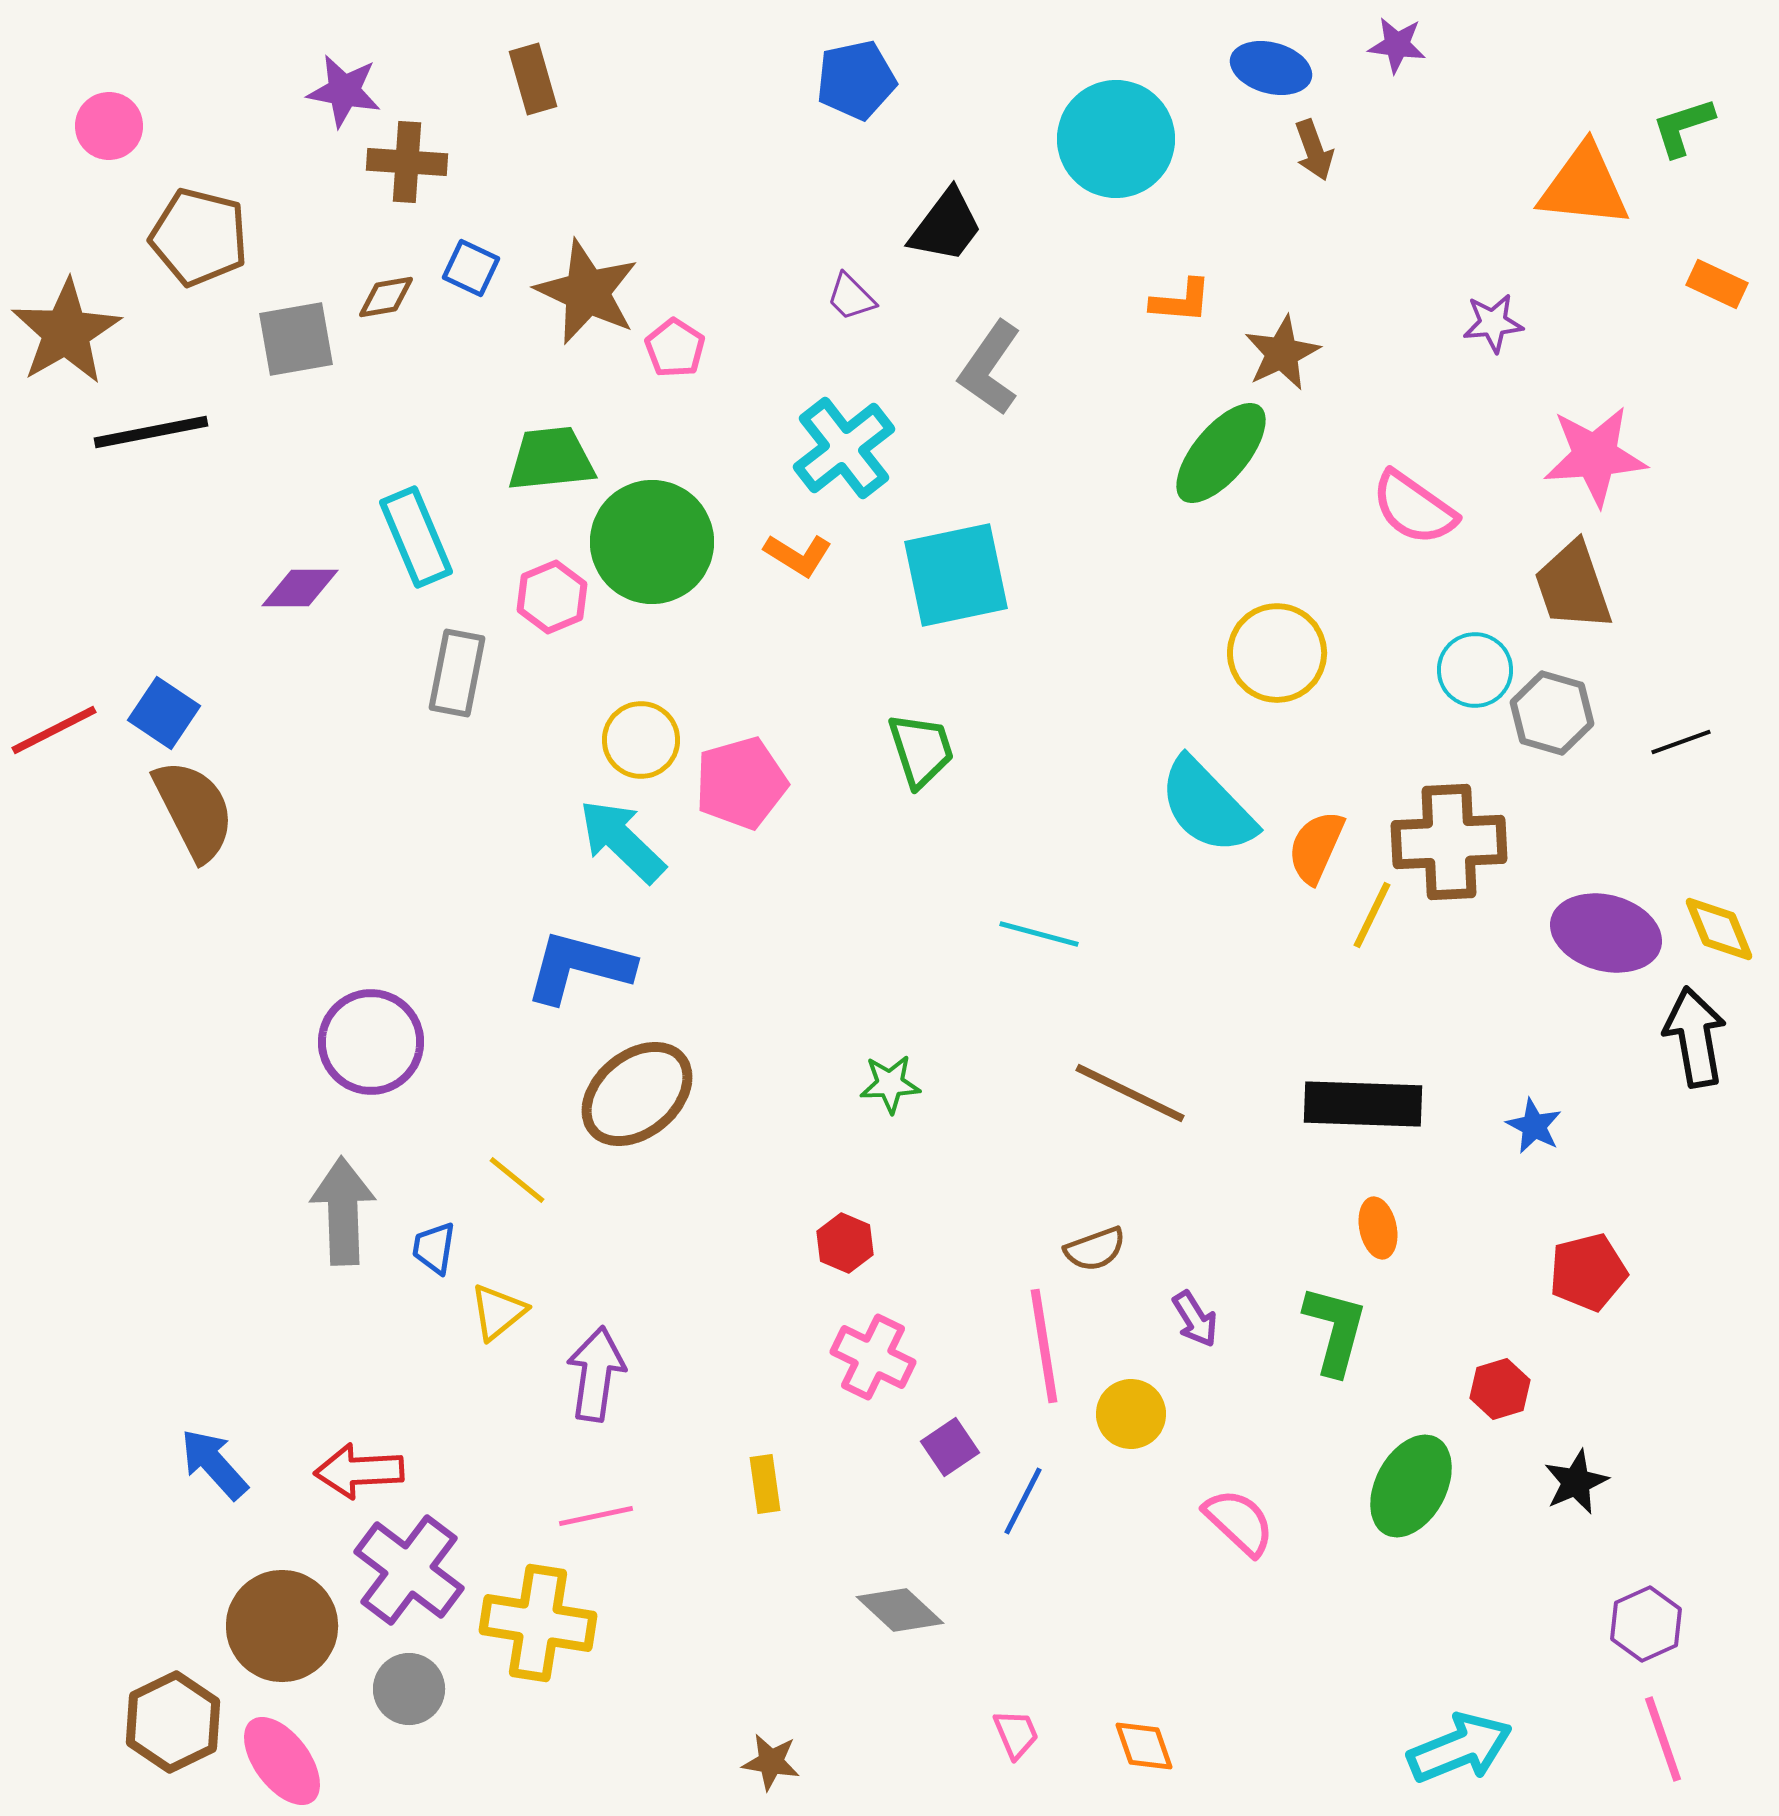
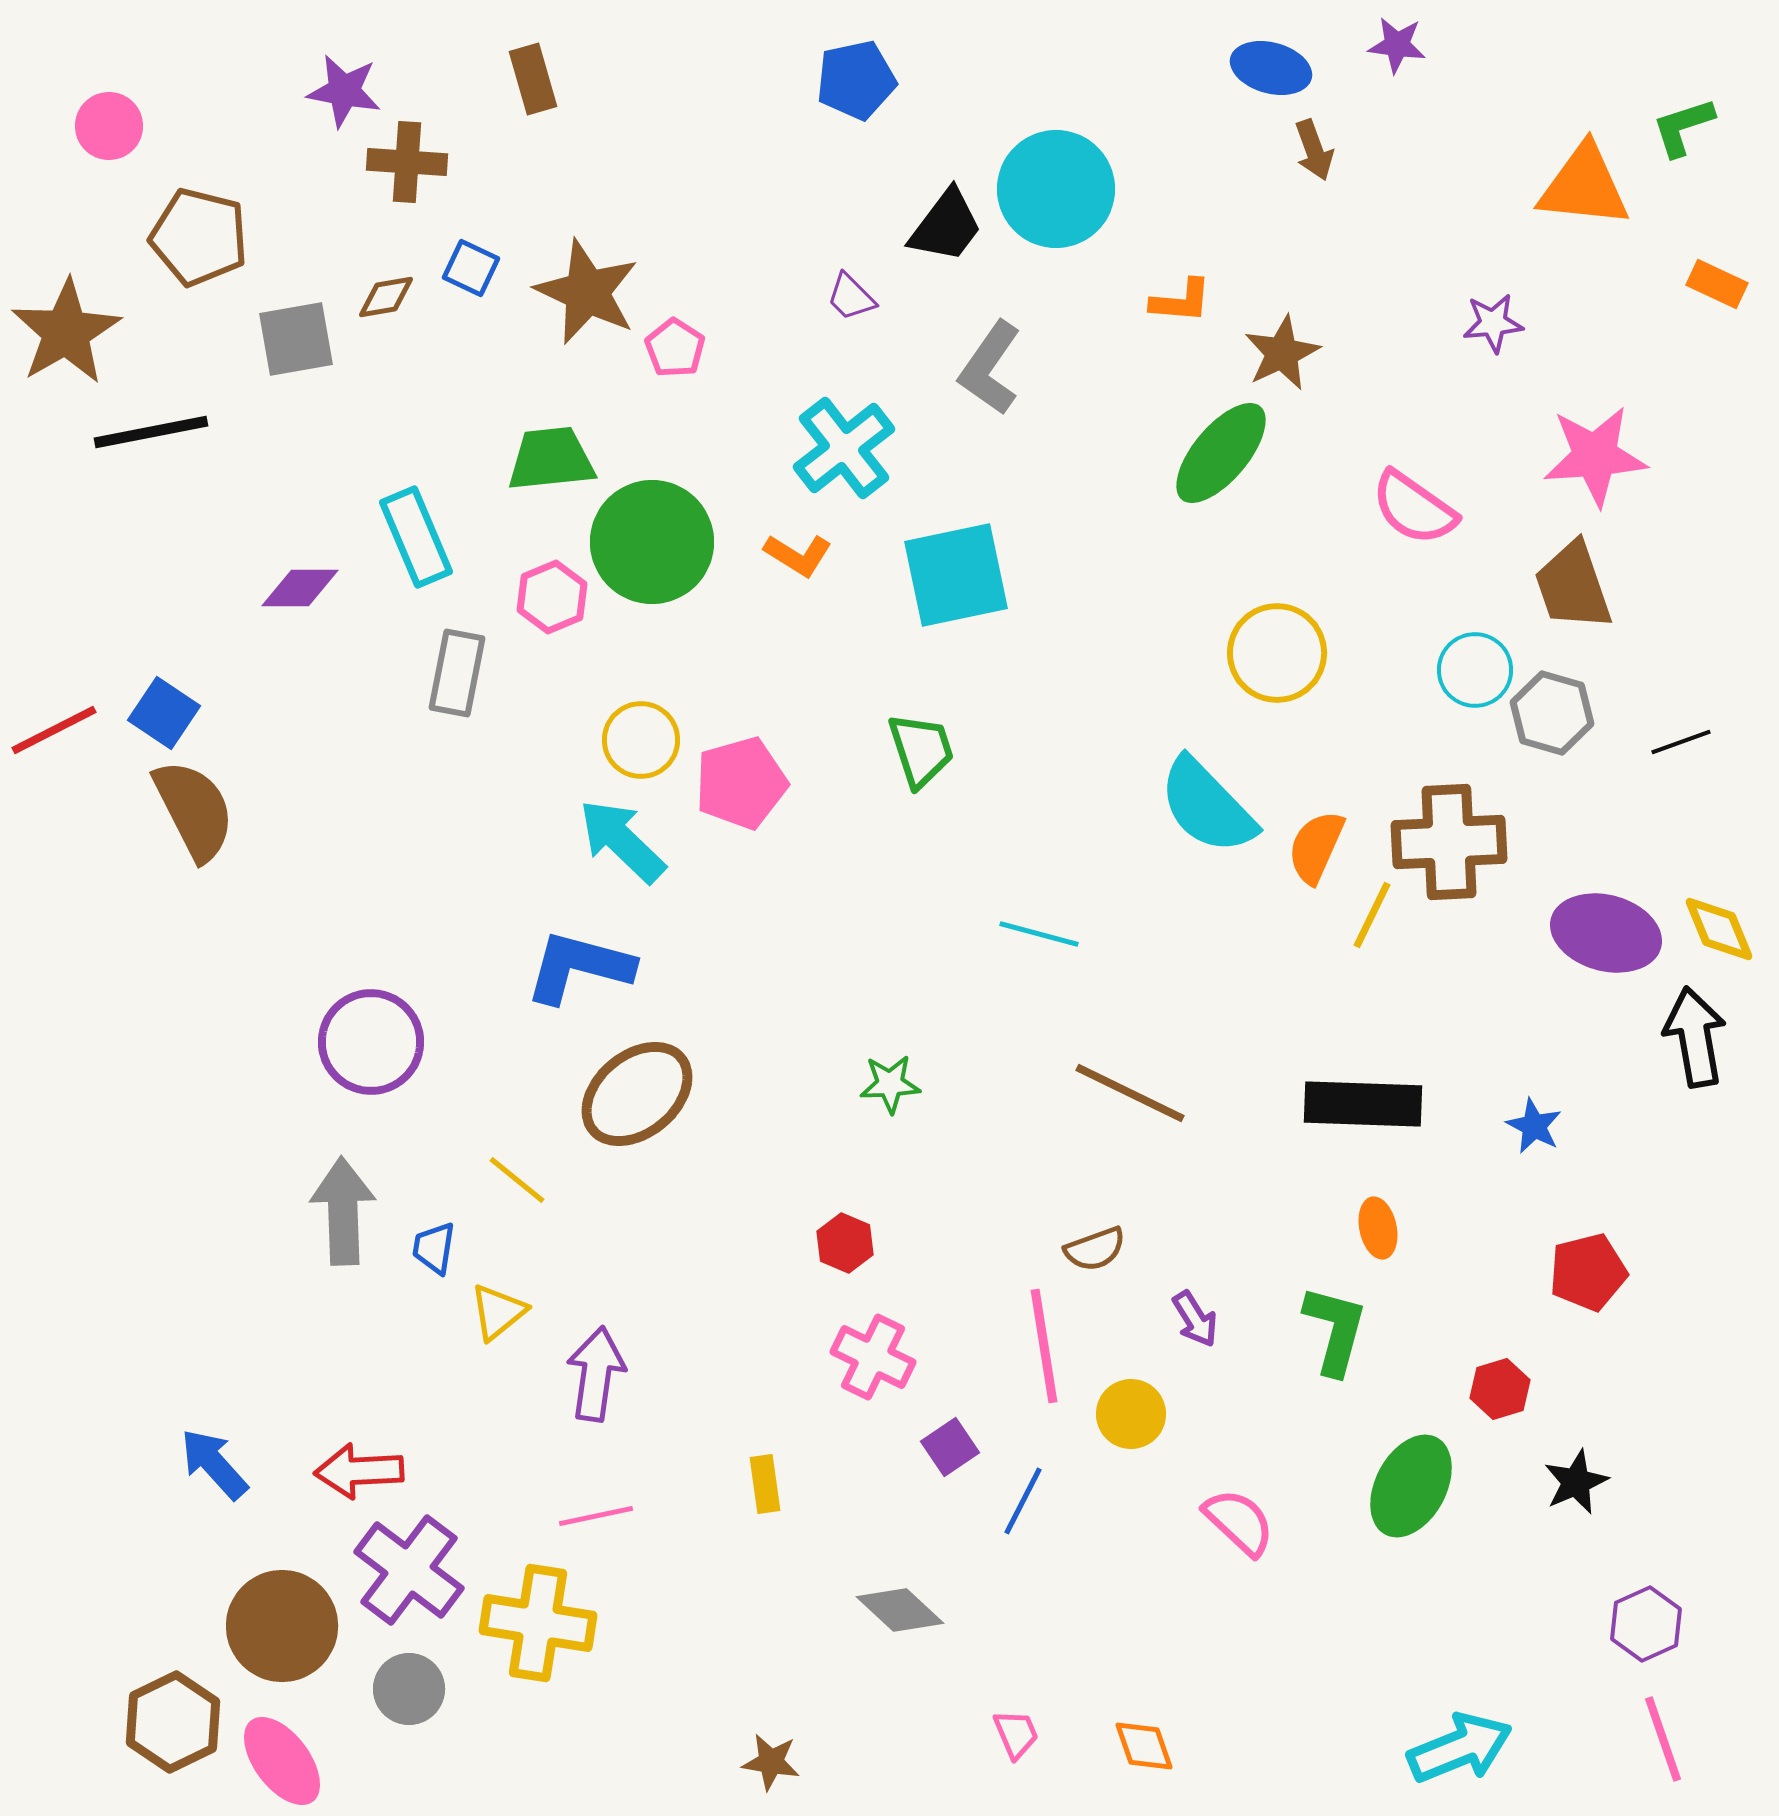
cyan circle at (1116, 139): moved 60 px left, 50 px down
